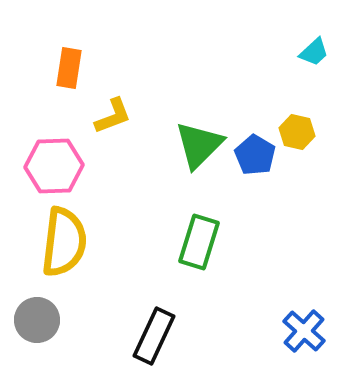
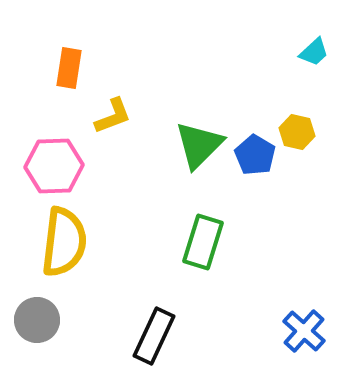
green rectangle: moved 4 px right
